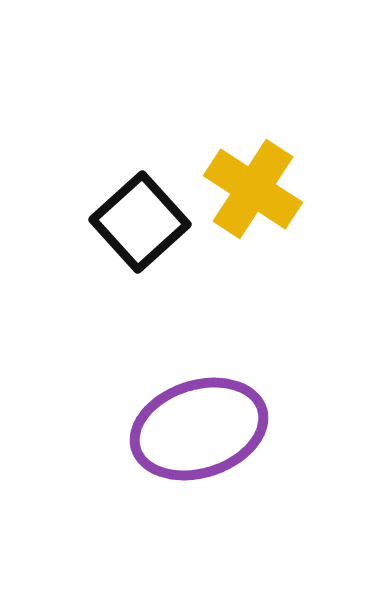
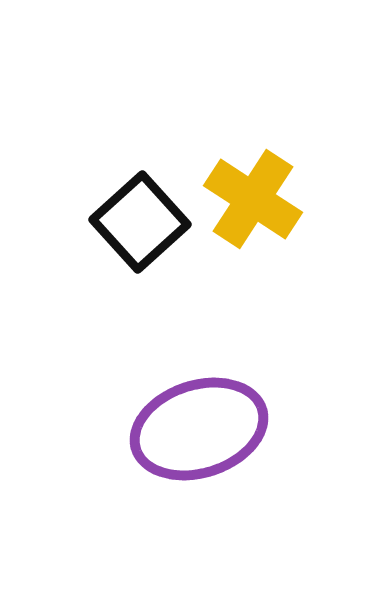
yellow cross: moved 10 px down
